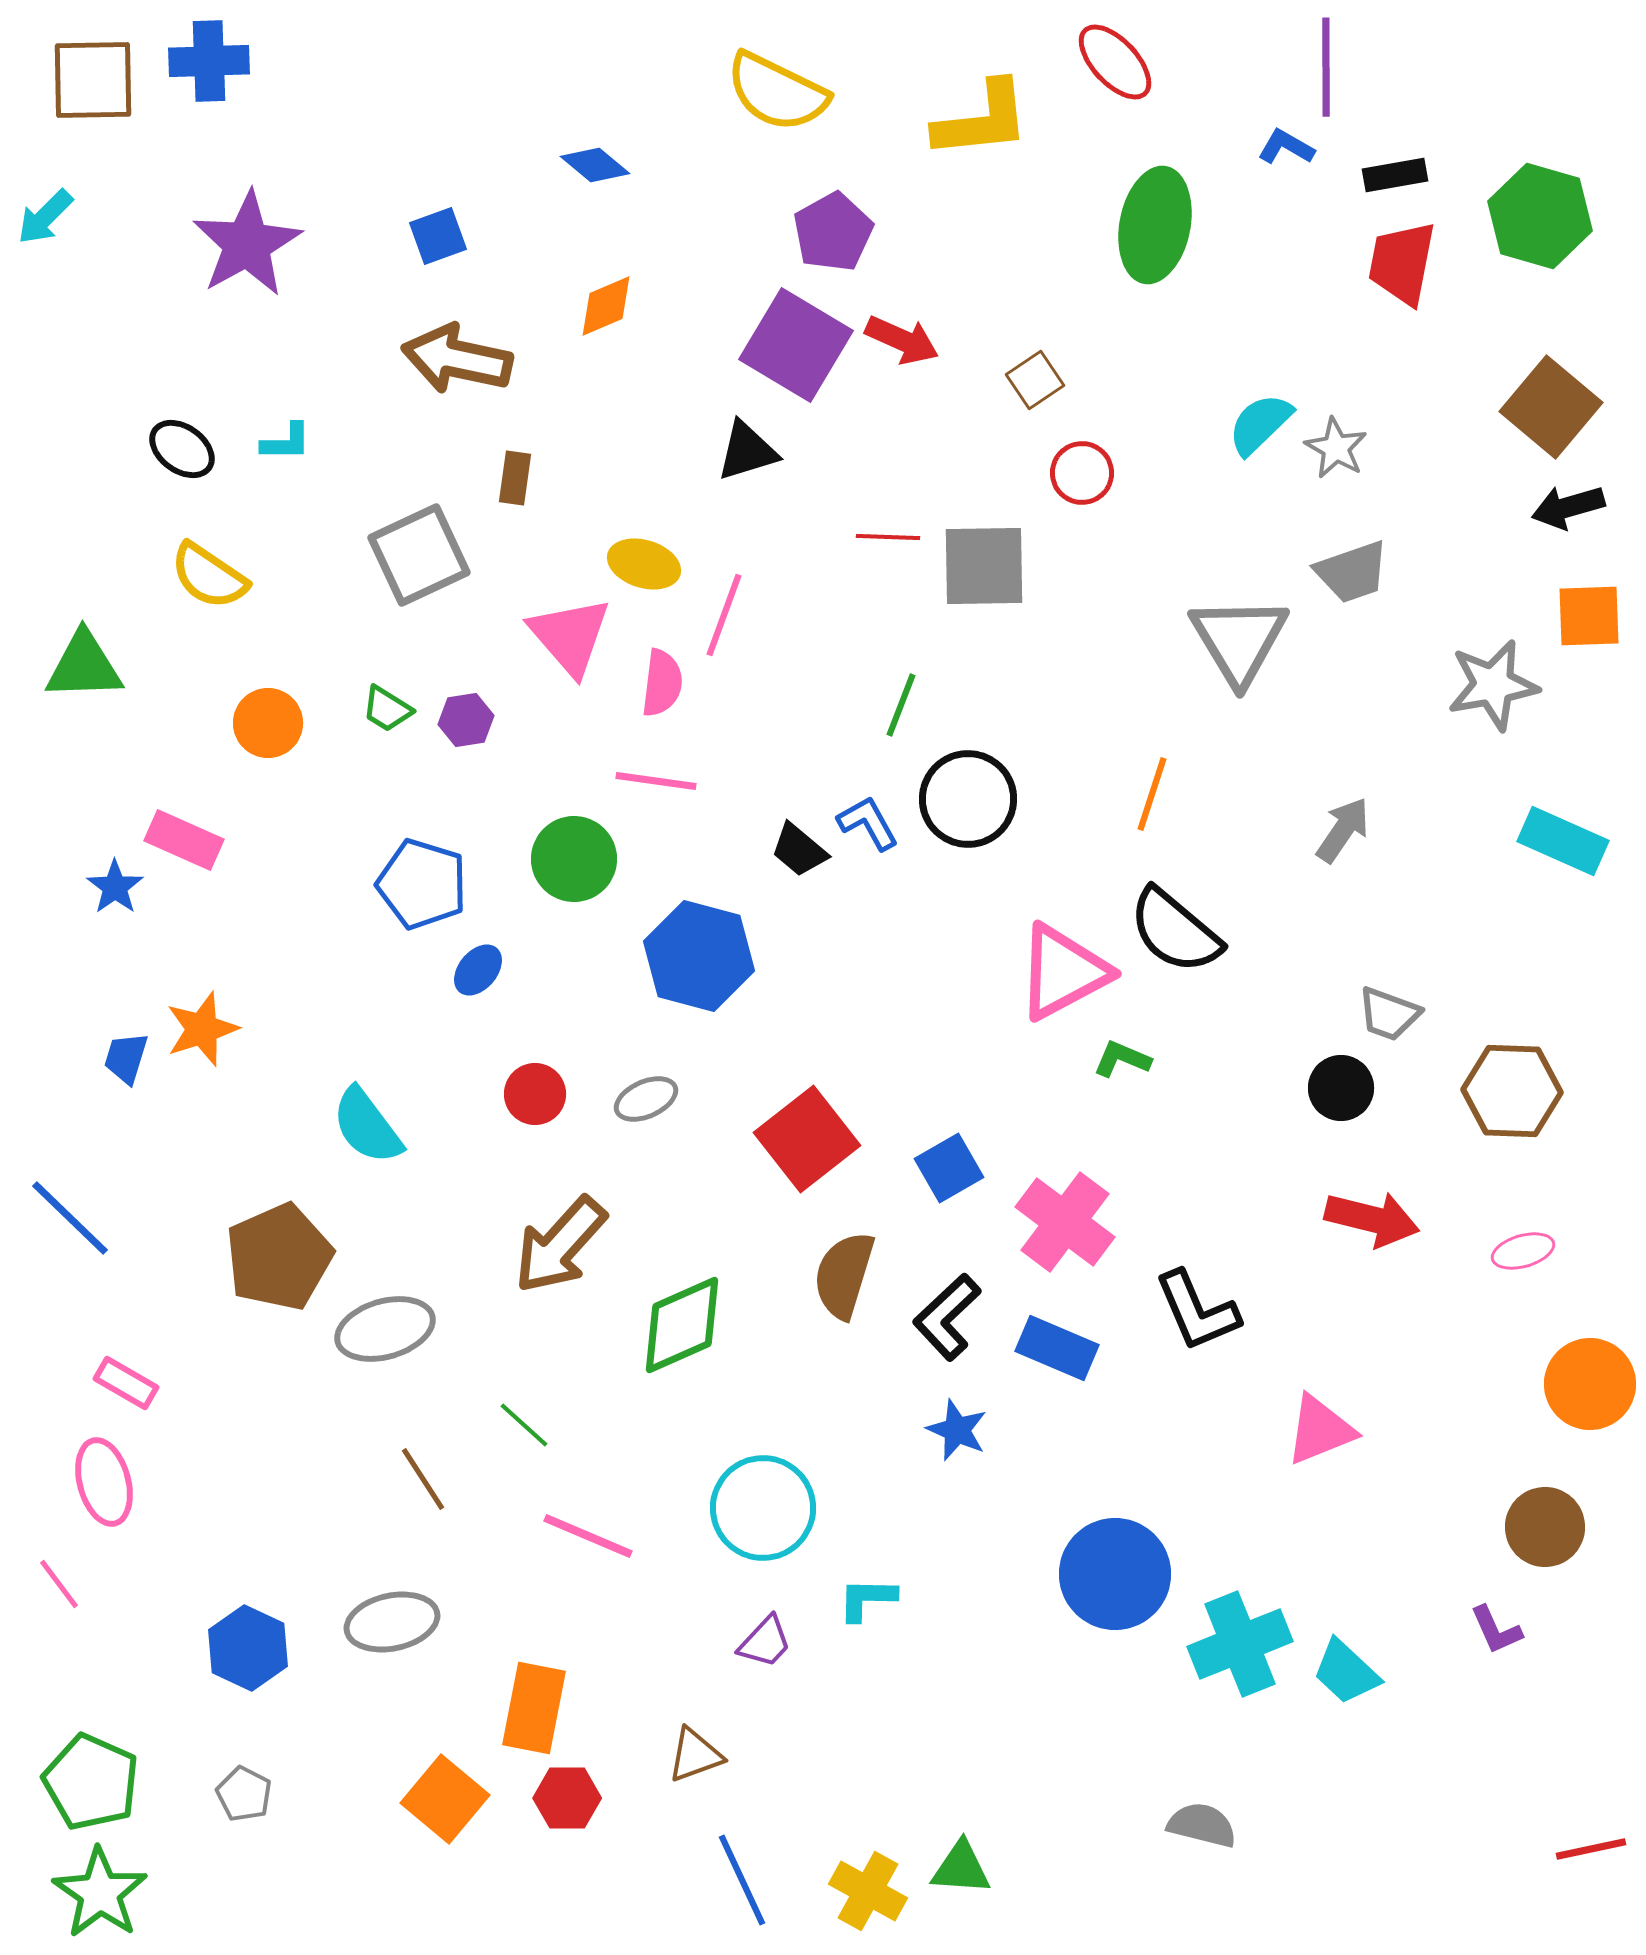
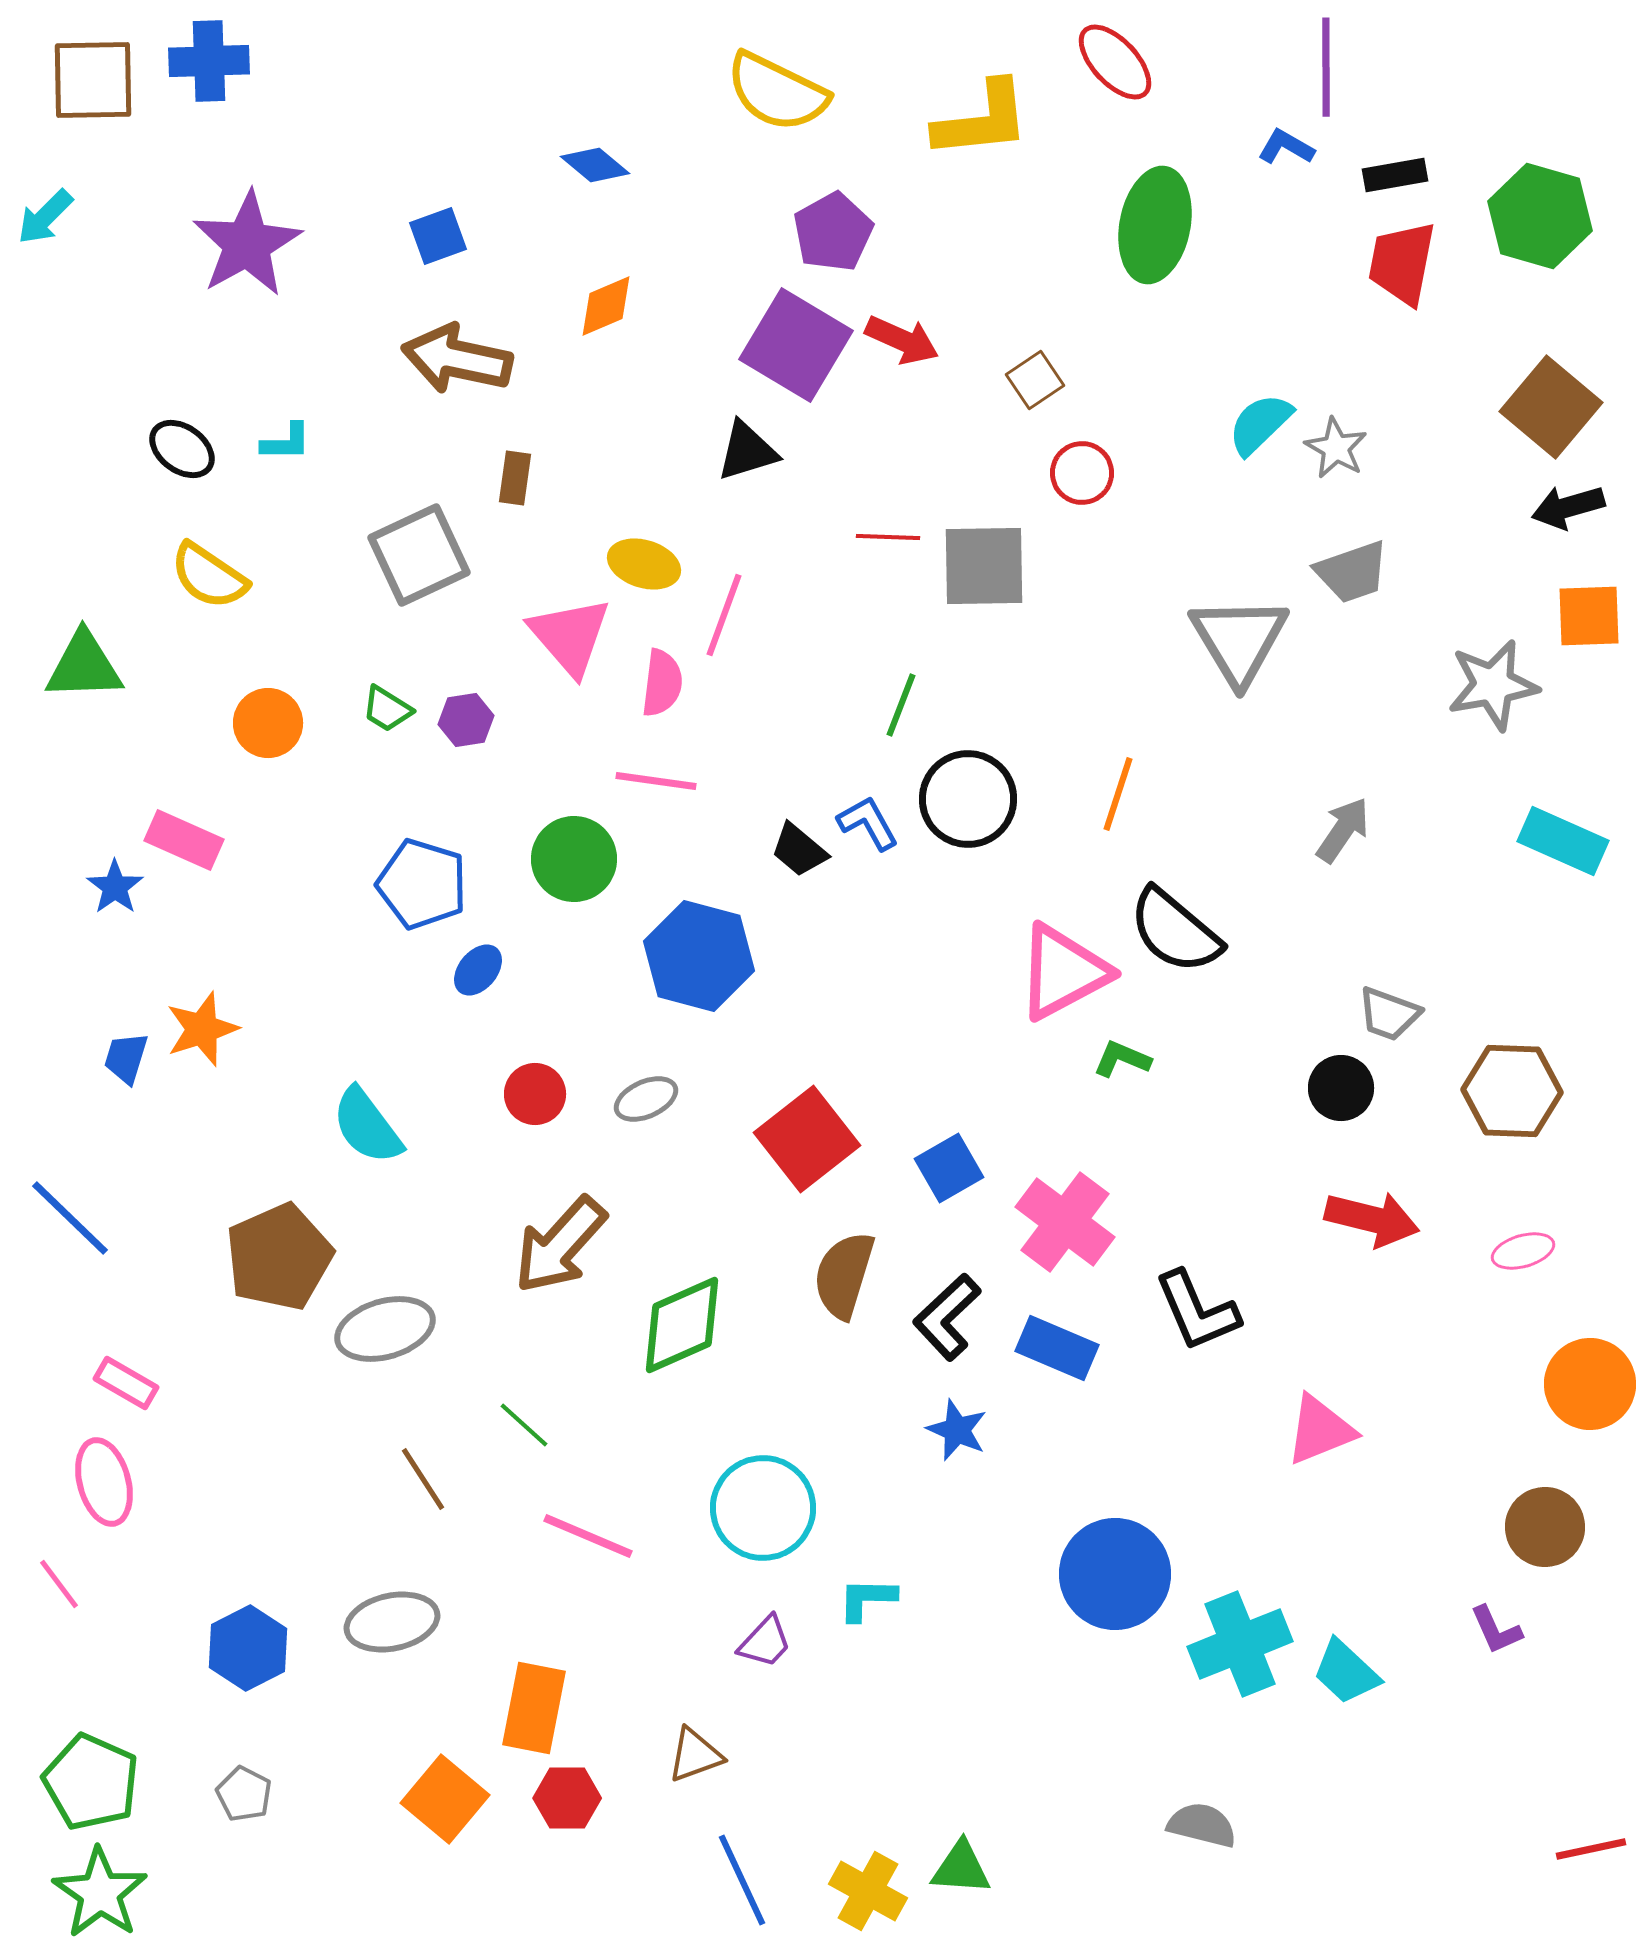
orange line at (1152, 794): moved 34 px left
blue hexagon at (248, 1648): rotated 8 degrees clockwise
